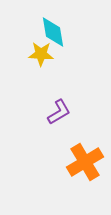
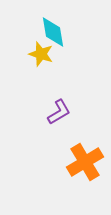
yellow star: rotated 15 degrees clockwise
